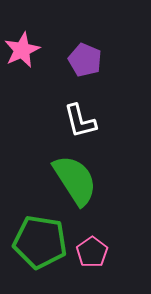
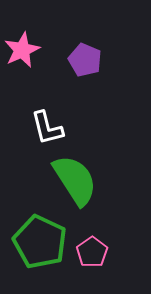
white L-shape: moved 33 px left, 7 px down
green pentagon: rotated 16 degrees clockwise
